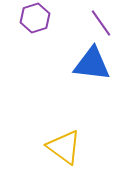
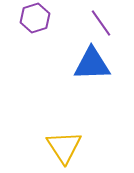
blue triangle: rotated 9 degrees counterclockwise
yellow triangle: rotated 21 degrees clockwise
